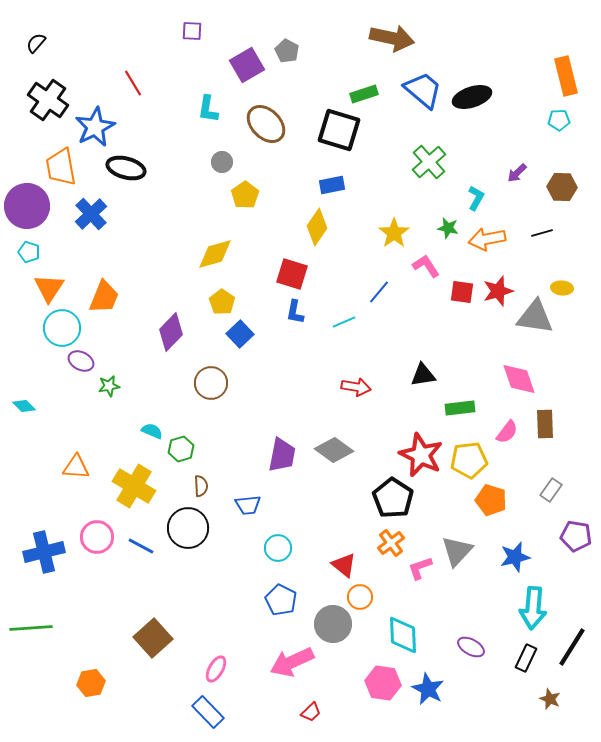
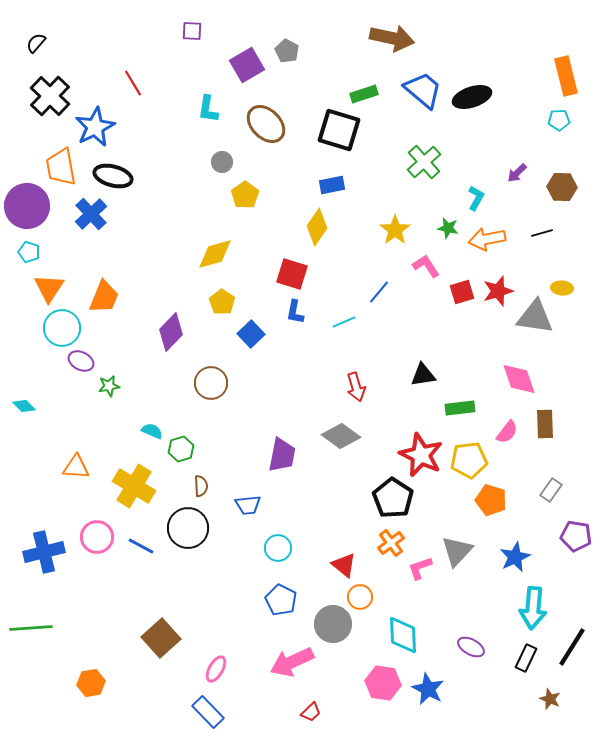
black cross at (48, 100): moved 2 px right, 4 px up; rotated 9 degrees clockwise
green cross at (429, 162): moved 5 px left
black ellipse at (126, 168): moved 13 px left, 8 px down
yellow star at (394, 233): moved 1 px right, 3 px up
red square at (462, 292): rotated 25 degrees counterclockwise
blue square at (240, 334): moved 11 px right
red arrow at (356, 387): rotated 64 degrees clockwise
gray diamond at (334, 450): moved 7 px right, 14 px up
blue star at (515, 557): rotated 12 degrees counterclockwise
brown square at (153, 638): moved 8 px right
